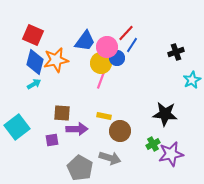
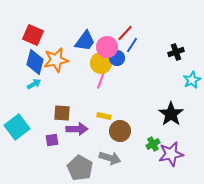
red line: moved 1 px left
black star: moved 6 px right; rotated 30 degrees clockwise
